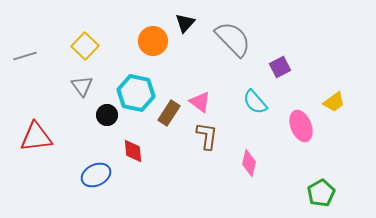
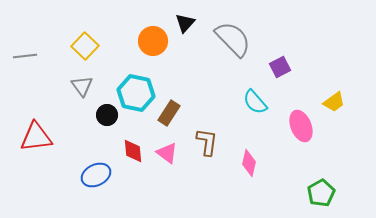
gray line: rotated 10 degrees clockwise
pink triangle: moved 33 px left, 51 px down
brown L-shape: moved 6 px down
